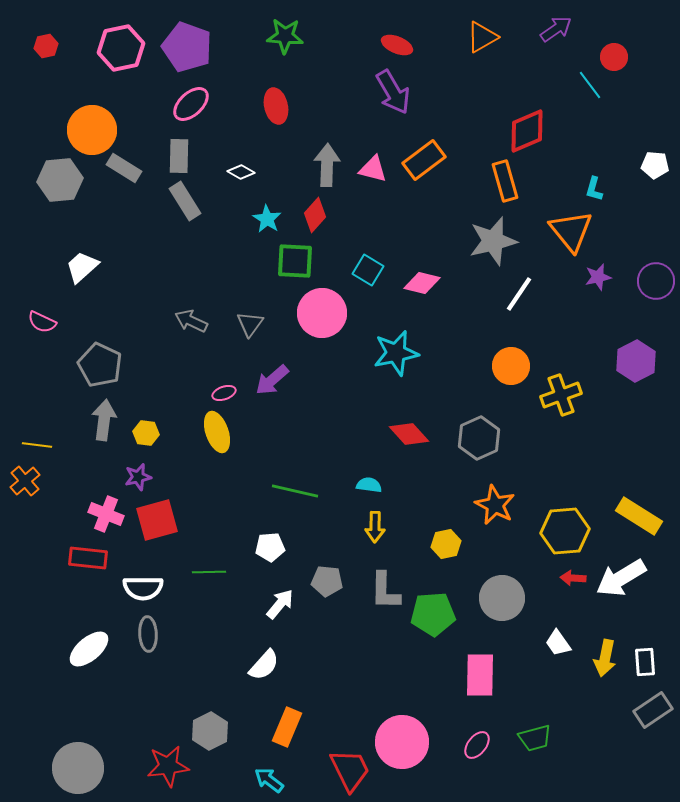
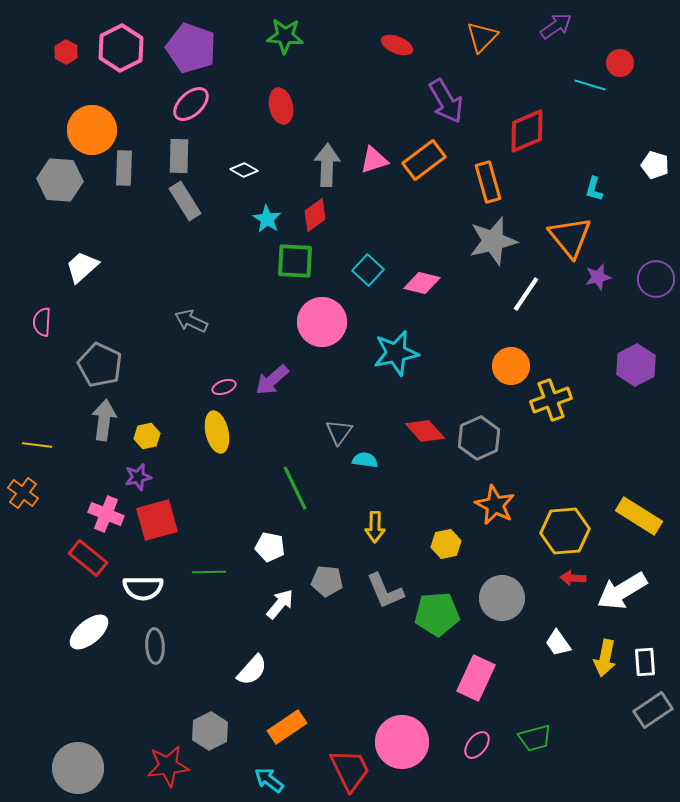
purple arrow at (556, 29): moved 3 px up
orange triangle at (482, 37): rotated 16 degrees counterclockwise
red hexagon at (46, 46): moved 20 px right, 6 px down; rotated 20 degrees counterclockwise
purple pentagon at (187, 47): moved 4 px right, 1 px down
pink hexagon at (121, 48): rotated 15 degrees counterclockwise
red circle at (614, 57): moved 6 px right, 6 px down
cyan line at (590, 85): rotated 36 degrees counterclockwise
purple arrow at (393, 92): moved 53 px right, 9 px down
red ellipse at (276, 106): moved 5 px right
white pentagon at (655, 165): rotated 12 degrees clockwise
gray rectangle at (124, 168): rotated 60 degrees clockwise
pink triangle at (373, 169): moved 1 px right, 9 px up; rotated 32 degrees counterclockwise
white diamond at (241, 172): moved 3 px right, 2 px up
gray hexagon at (60, 180): rotated 9 degrees clockwise
orange rectangle at (505, 181): moved 17 px left, 1 px down
red diamond at (315, 215): rotated 12 degrees clockwise
orange triangle at (571, 231): moved 1 px left, 6 px down
cyan square at (368, 270): rotated 12 degrees clockwise
purple circle at (656, 281): moved 2 px up
white line at (519, 294): moved 7 px right
pink circle at (322, 313): moved 9 px down
pink semicircle at (42, 322): rotated 68 degrees clockwise
gray triangle at (250, 324): moved 89 px right, 108 px down
purple hexagon at (636, 361): moved 4 px down
pink ellipse at (224, 393): moved 6 px up
yellow cross at (561, 395): moved 10 px left, 5 px down
yellow ellipse at (217, 432): rotated 6 degrees clockwise
yellow hexagon at (146, 433): moved 1 px right, 3 px down; rotated 20 degrees counterclockwise
red diamond at (409, 434): moved 16 px right, 3 px up
orange cross at (25, 481): moved 2 px left, 12 px down; rotated 12 degrees counterclockwise
cyan semicircle at (369, 485): moved 4 px left, 25 px up
green line at (295, 491): moved 3 px up; rotated 51 degrees clockwise
white pentagon at (270, 547): rotated 16 degrees clockwise
red rectangle at (88, 558): rotated 33 degrees clockwise
white arrow at (621, 578): moved 1 px right, 13 px down
gray L-shape at (385, 591): rotated 24 degrees counterclockwise
green pentagon at (433, 614): moved 4 px right
gray ellipse at (148, 634): moved 7 px right, 12 px down
white ellipse at (89, 649): moved 17 px up
white semicircle at (264, 665): moved 12 px left, 5 px down
pink rectangle at (480, 675): moved 4 px left, 3 px down; rotated 24 degrees clockwise
orange rectangle at (287, 727): rotated 33 degrees clockwise
